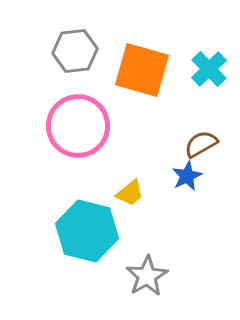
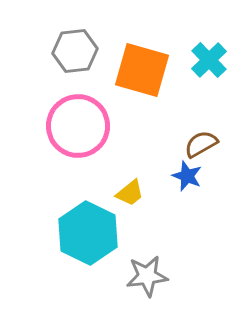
cyan cross: moved 9 px up
blue star: rotated 24 degrees counterclockwise
cyan hexagon: moved 1 px right, 2 px down; rotated 12 degrees clockwise
gray star: rotated 24 degrees clockwise
